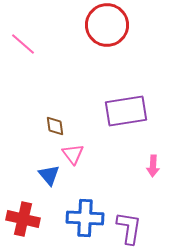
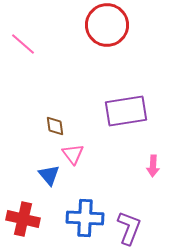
purple L-shape: rotated 12 degrees clockwise
